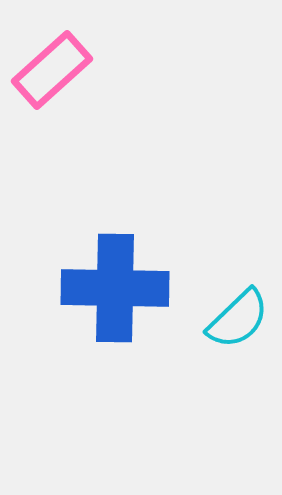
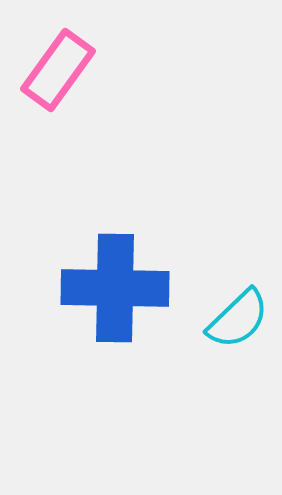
pink rectangle: moved 6 px right; rotated 12 degrees counterclockwise
